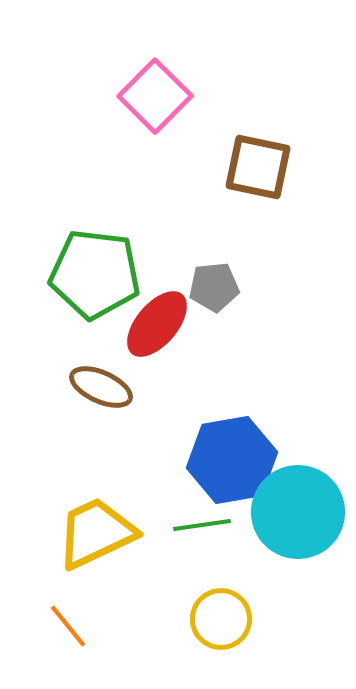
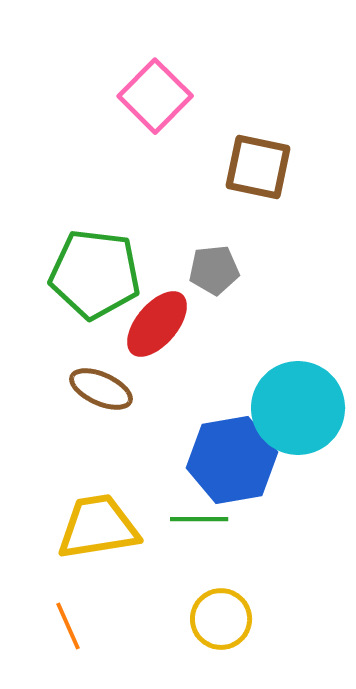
gray pentagon: moved 17 px up
brown ellipse: moved 2 px down
cyan circle: moved 104 px up
green line: moved 3 px left, 6 px up; rotated 8 degrees clockwise
yellow trapezoid: moved 2 px right, 6 px up; rotated 16 degrees clockwise
orange line: rotated 15 degrees clockwise
